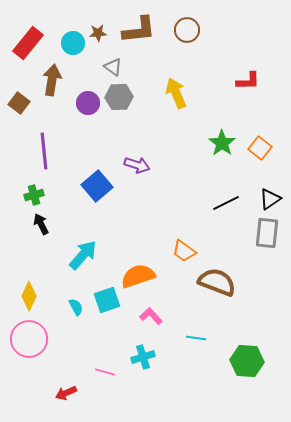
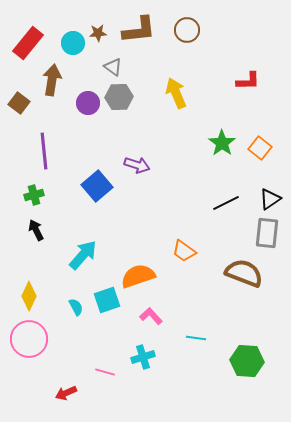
black arrow: moved 5 px left, 6 px down
brown semicircle: moved 27 px right, 9 px up
